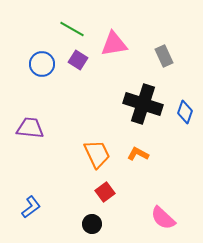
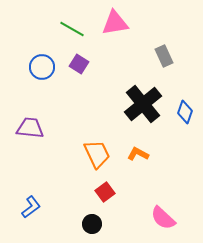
pink triangle: moved 1 px right, 21 px up
purple square: moved 1 px right, 4 px down
blue circle: moved 3 px down
black cross: rotated 33 degrees clockwise
